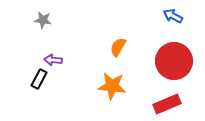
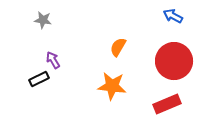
purple arrow: rotated 54 degrees clockwise
black rectangle: rotated 36 degrees clockwise
